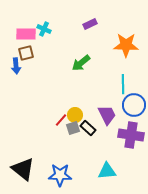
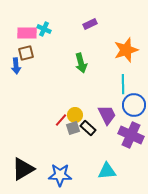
pink rectangle: moved 1 px right, 1 px up
orange star: moved 5 px down; rotated 20 degrees counterclockwise
green arrow: rotated 66 degrees counterclockwise
purple cross: rotated 15 degrees clockwise
black triangle: rotated 50 degrees clockwise
